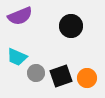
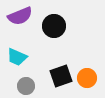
black circle: moved 17 px left
gray circle: moved 10 px left, 13 px down
